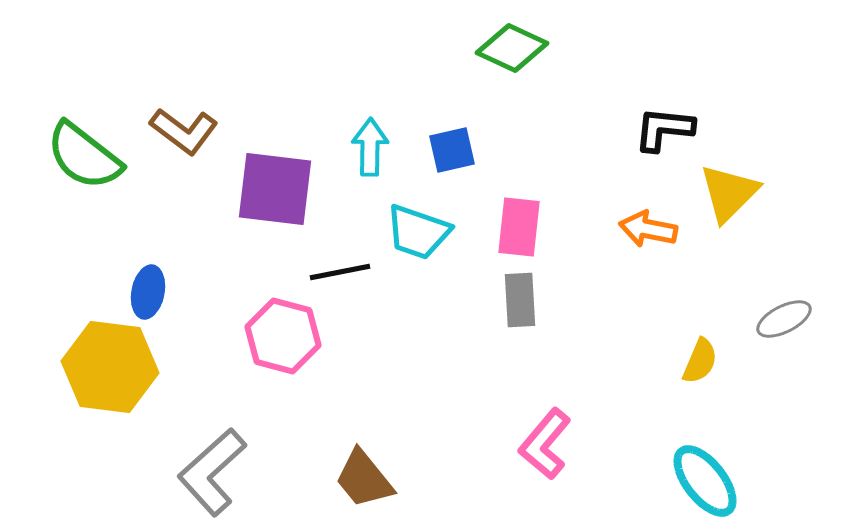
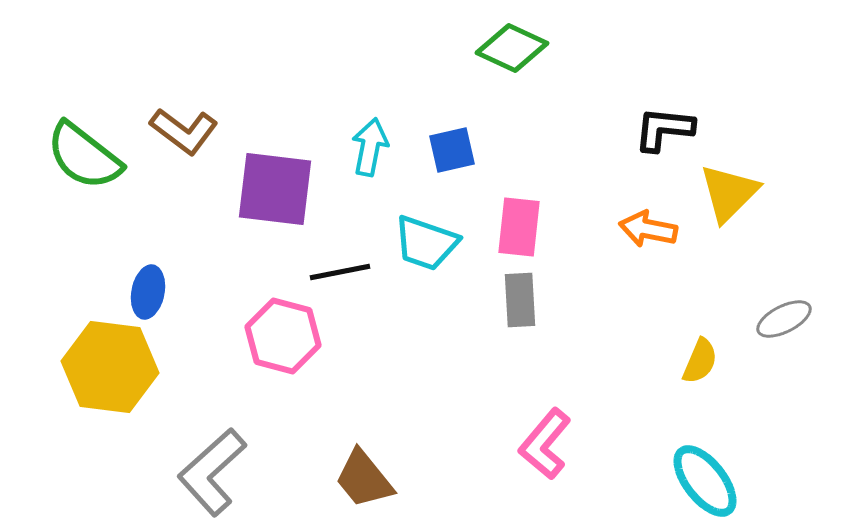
cyan arrow: rotated 10 degrees clockwise
cyan trapezoid: moved 8 px right, 11 px down
